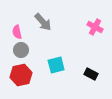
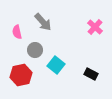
pink cross: rotated 14 degrees clockwise
gray circle: moved 14 px right
cyan square: rotated 36 degrees counterclockwise
